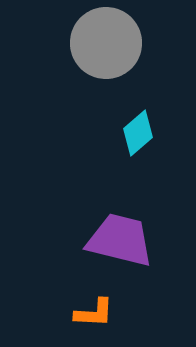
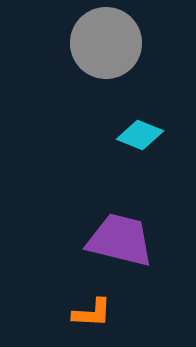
cyan diamond: moved 2 px right, 2 px down; rotated 63 degrees clockwise
orange L-shape: moved 2 px left
